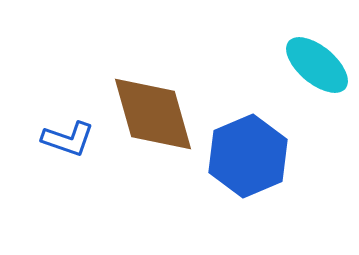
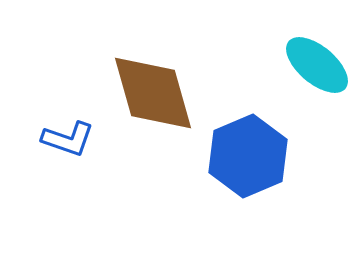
brown diamond: moved 21 px up
